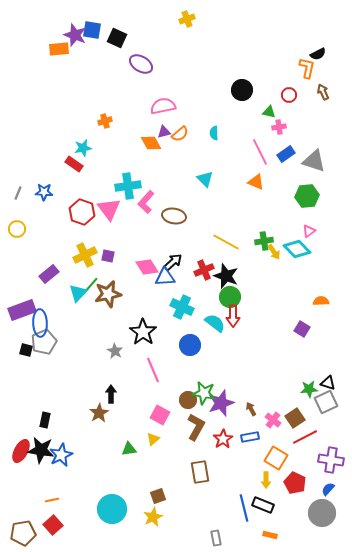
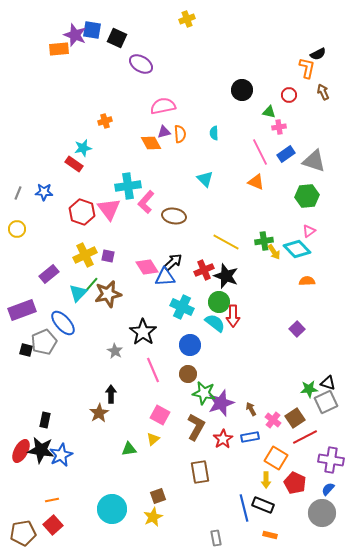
orange semicircle at (180, 134): rotated 54 degrees counterclockwise
green circle at (230, 297): moved 11 px left, 5 px down
orange semicircle at (321, 301): moved 14 px left, 20 px up
blue ellipse at (40, 323): moved 23 px right; rotated 40 degrees counterclockwise
purple square at (302, 329): moved 5 px left; rotated 14 degrees clockwise
brown circle at (188, 400): moved 26 px up
